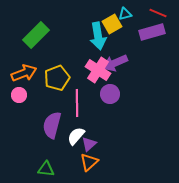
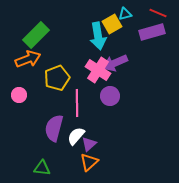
orange arrow: moved 4 px right, 14 px up
purple circle: moved 2 px down
purple semicircle: moved 2 px right, 3 px down
green triangle: moved 4 px left, 1 px up
